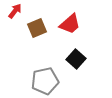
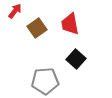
red trapezoid: rotated 120 degrees clockwise
brown square: rotated 12 degrees counterclockwise
gray pentagon: rotated 8 degrees clockwise
